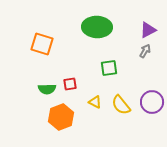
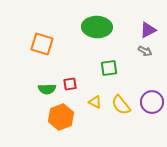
gray arrow: rotated 88 degrees clockwise
